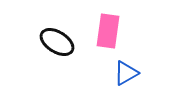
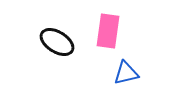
blue triangle: rotated 16 degrees clockwise
